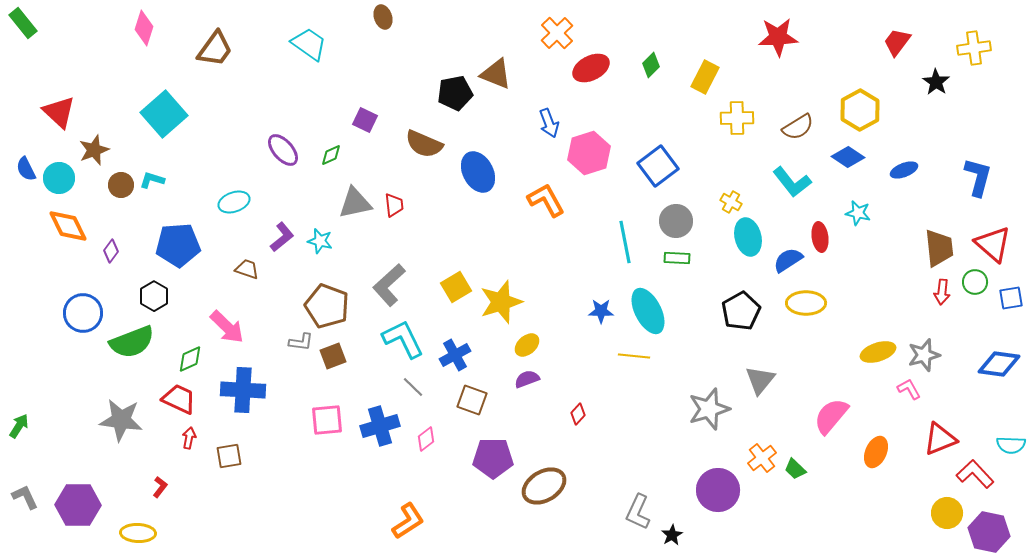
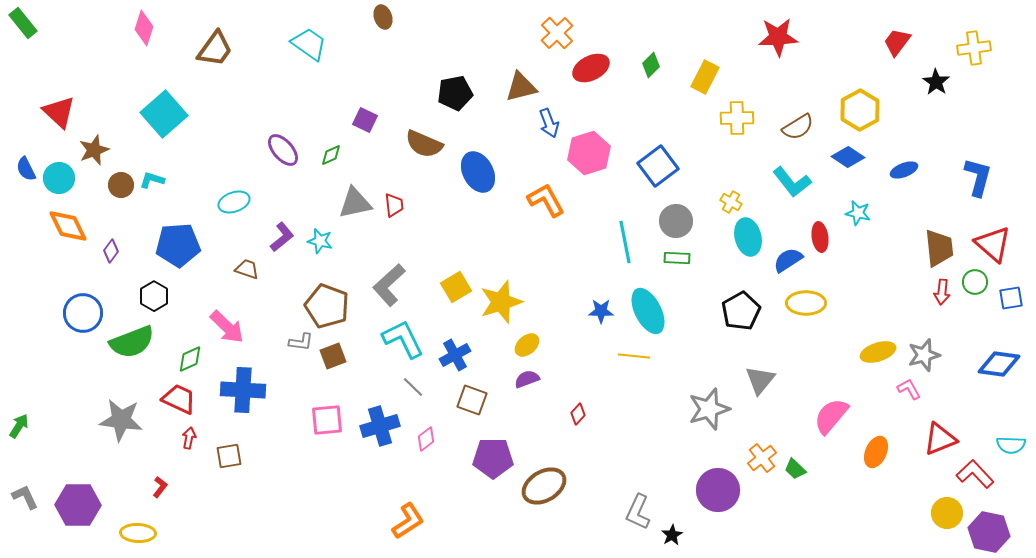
brown triangle at (496, 74): moved 25 px right, 13 px down; rotated 36 degrees counterclockwise
